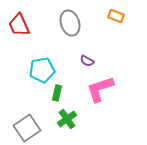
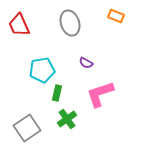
purple semicircle: moved 1 px left, 2 px down
pink L-shape: moved 5 px down
